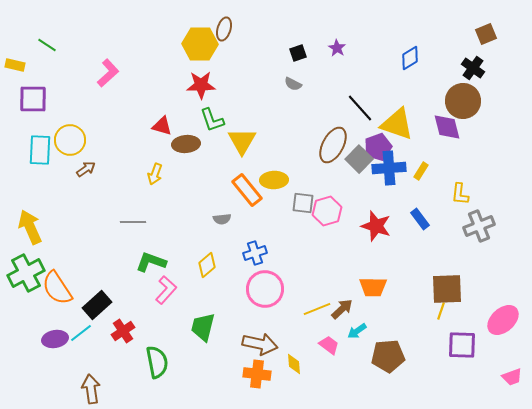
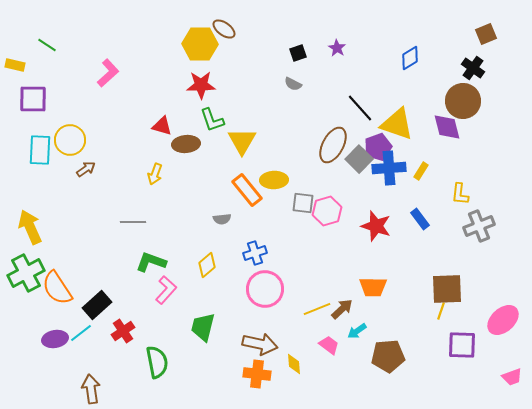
brown ellipse at (224, 29): rotated 70 degrees counterclockwise
